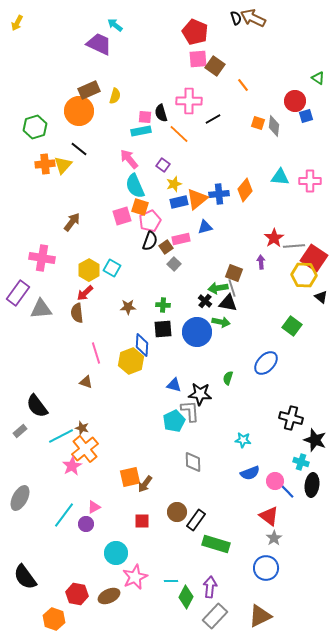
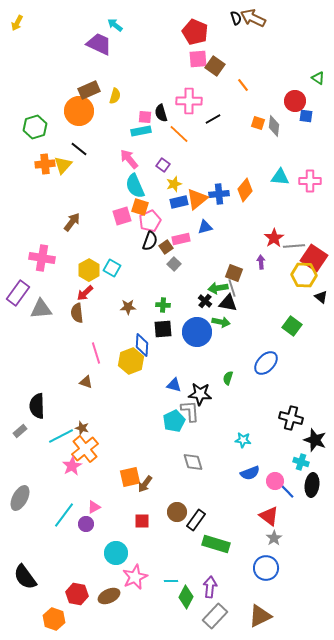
blue square at (306, 116): rotated 24 degrees clockwise
black semicircle at (37, 406): rotated 35 degrees clockwise
gray diamond at (193, 462): rotated 15 degrees counterclockwise
